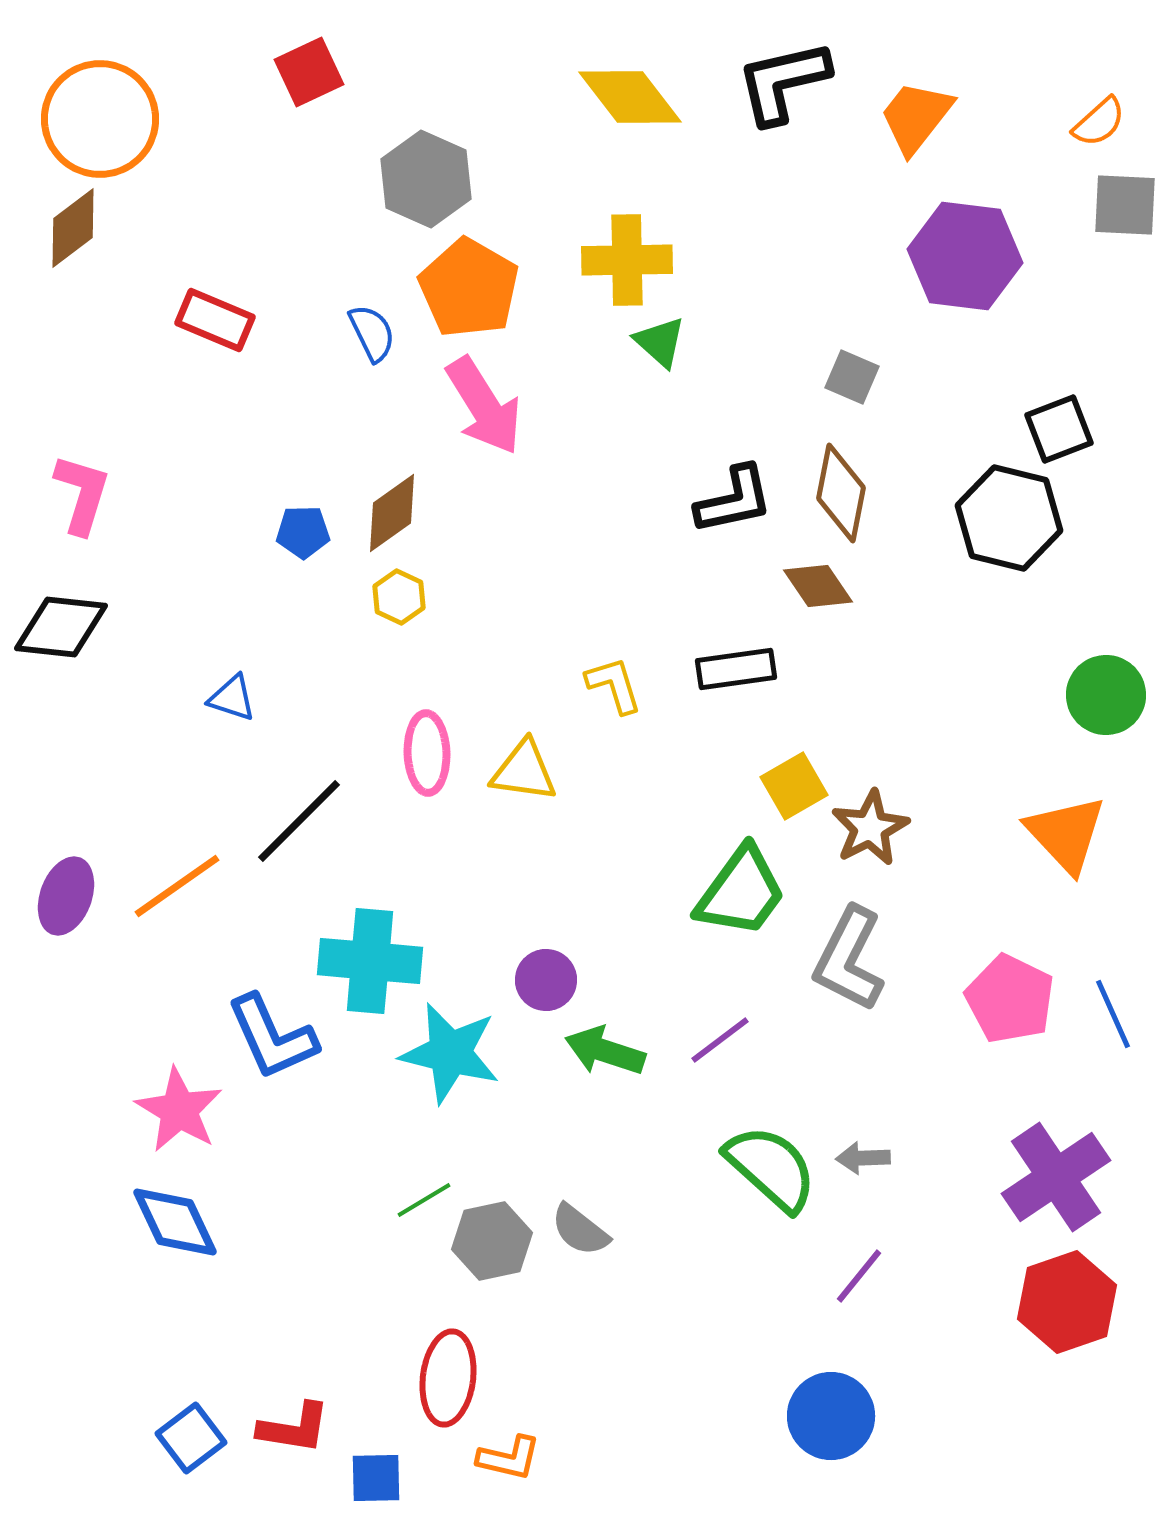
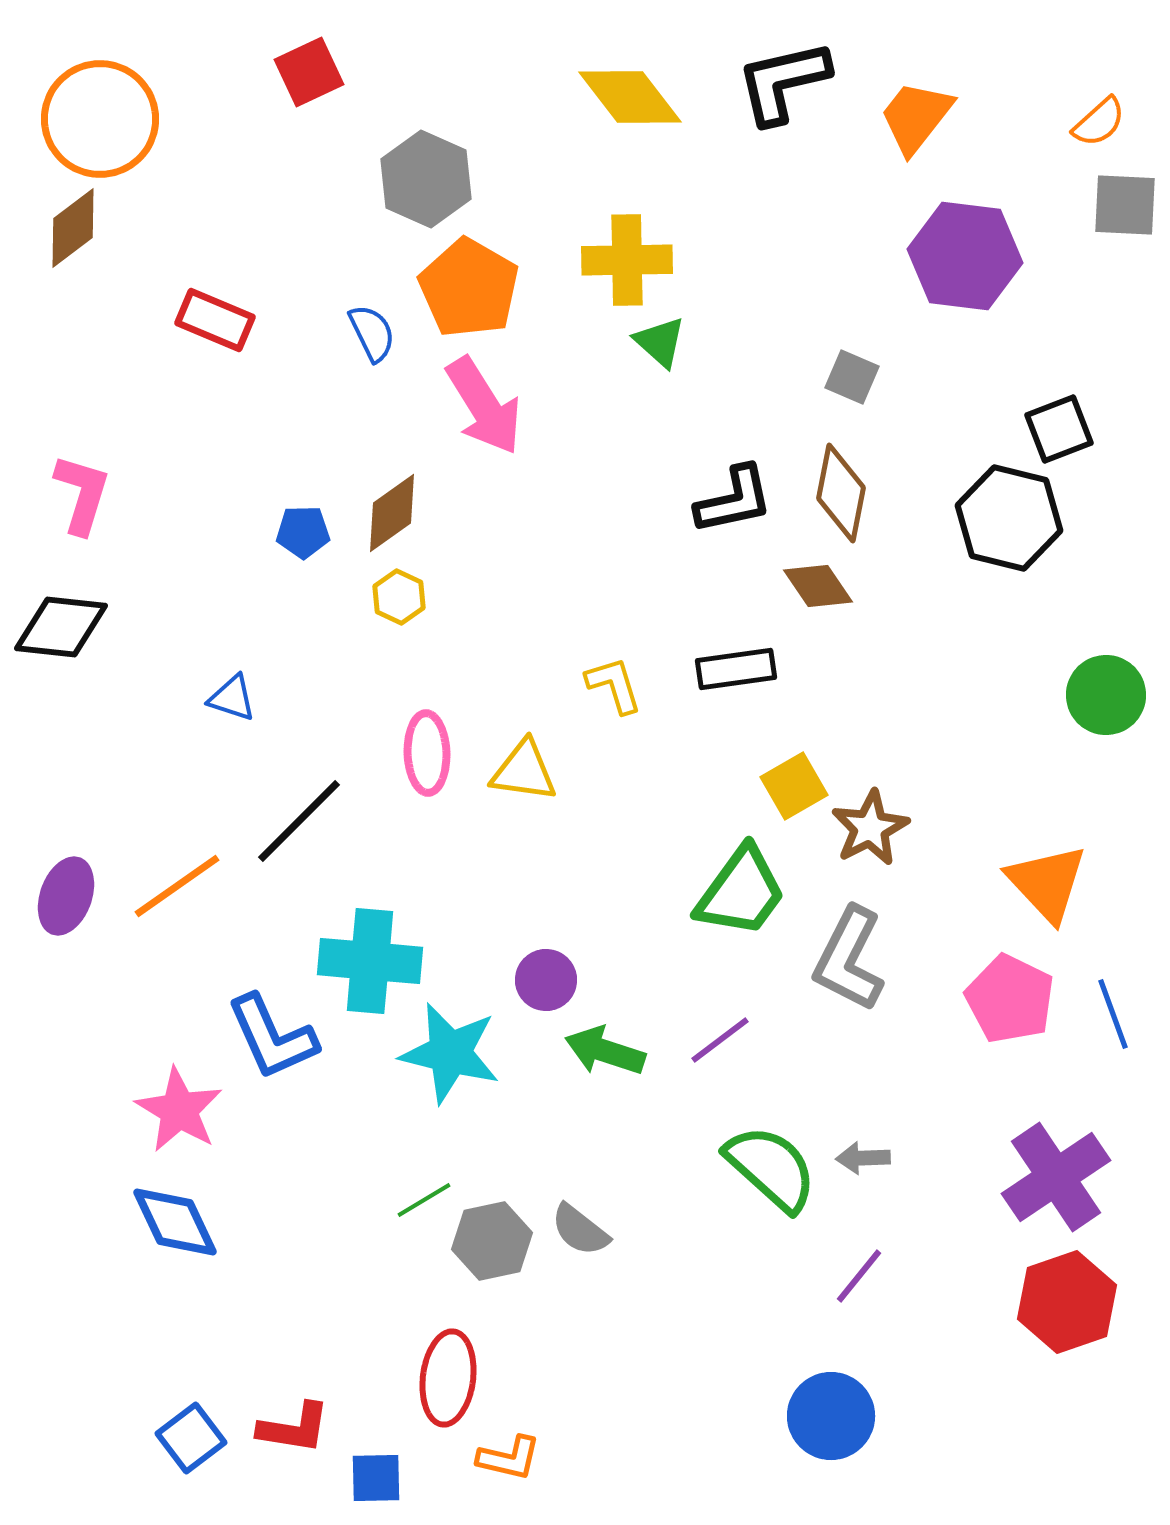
orange triangle at (1066, 834): moved 19 px left, 49 px down
blue line at (1113, 1014): rotated 4 degrees clockwise
